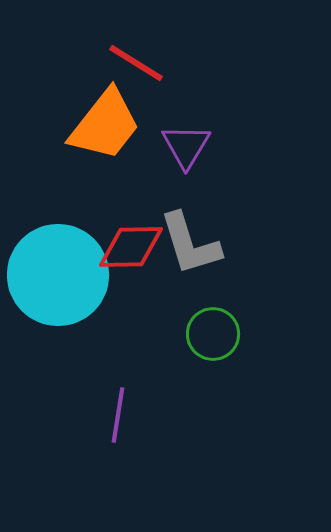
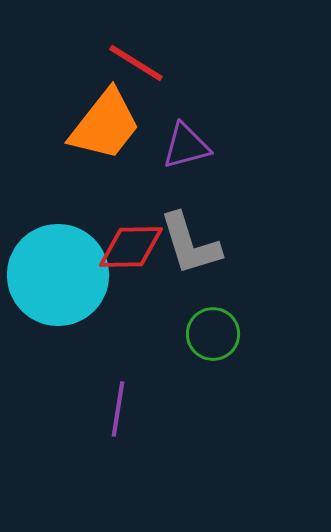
purple triangle: rotated 44 degrees clockwise
purple line: moved 6 px up
